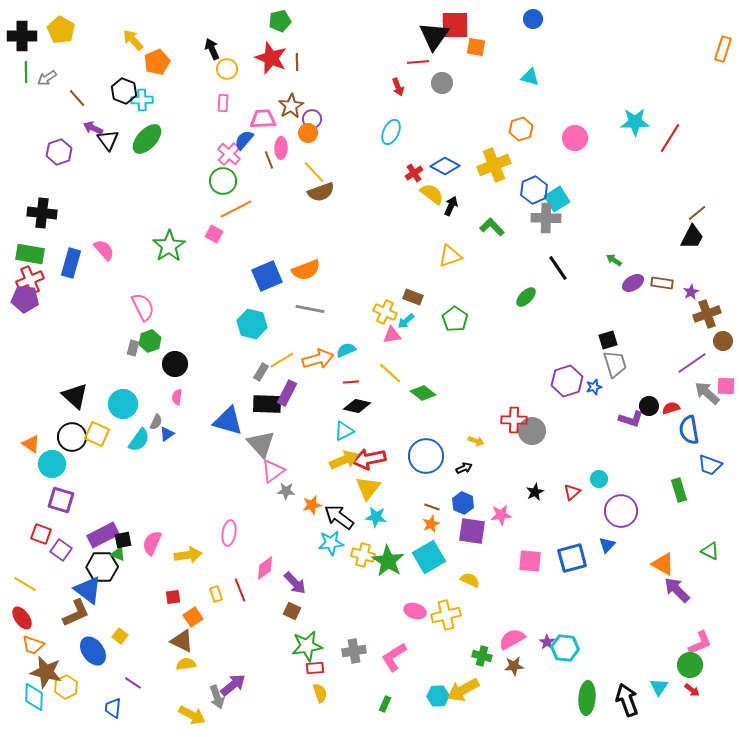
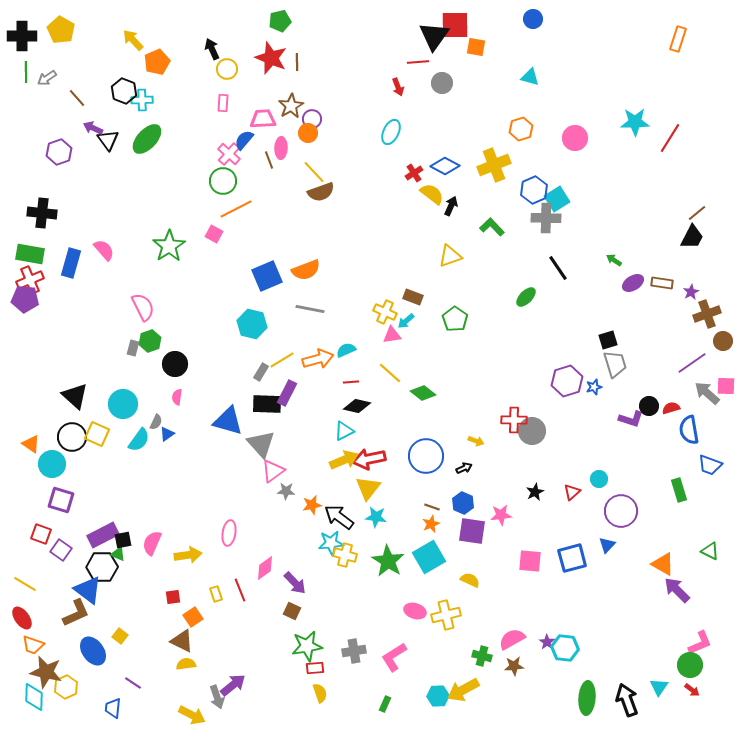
orange rectangle at (723, 49): moved 45 px left, 10 px up
yellow cross at (363, 555): moved 18 px left
